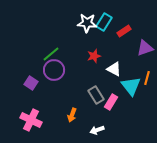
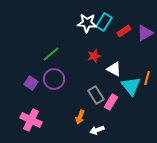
purple triangle: moved 15 px up; rotated 12 degrees counterclockwise
purple circle: moved 9 px down
orange arrow: moved 8 px right, 2 px down
